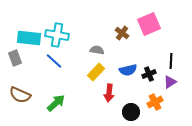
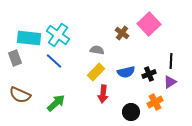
pink square: rotated 20 degrees counterclockwise
cyan cross: moved 1 px right; rotated 25 degrees clockwise
blue semicircle: moved 2 px left, 2 px down
red arrow: moved 6 px left, 1 px down
